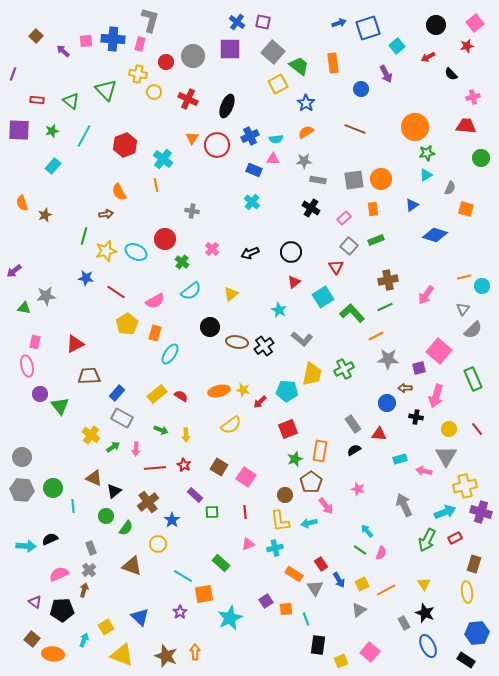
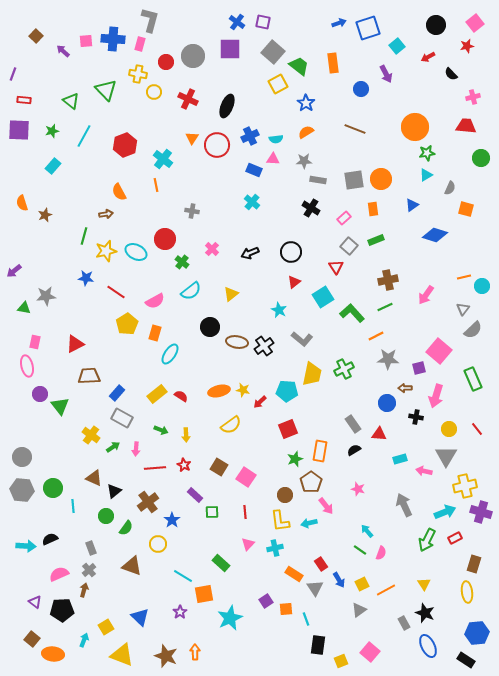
red rectangle at (37, 100): moved 13 px left
pink triangle at (248, 544): rotated 24 degrees counterclockwise
